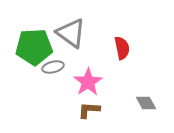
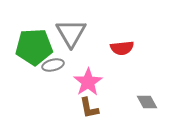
gray triangle: rotated 24 degrees clockwise
red semicircle: rotated 95 degrees clockwise
gray ellipse: moved 2 px up
gray diamond: moved 1 px right, 1 px up
brown L-shape: moved 2 px up; rotated 105 degrees counterclockwise
